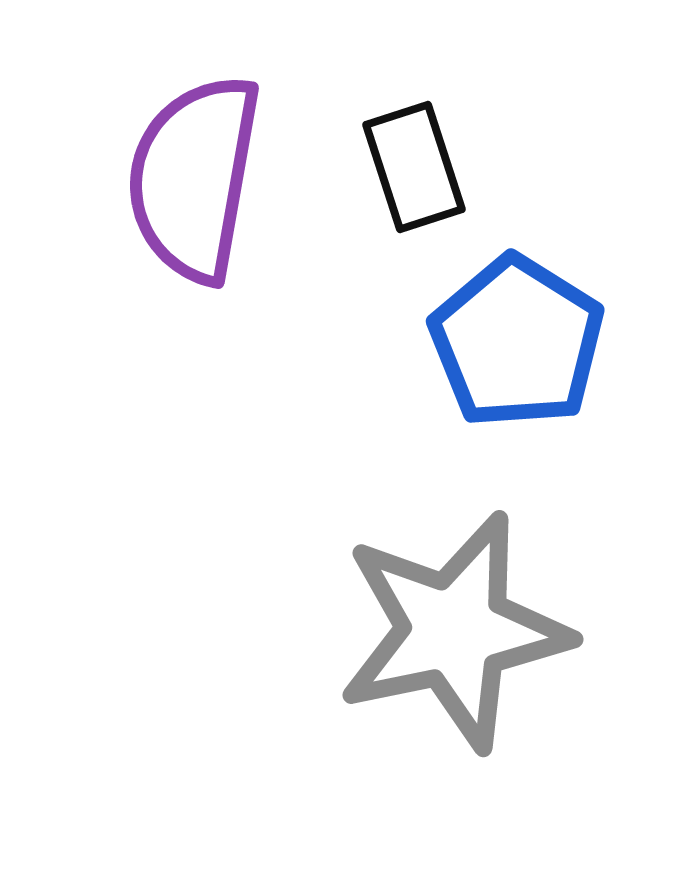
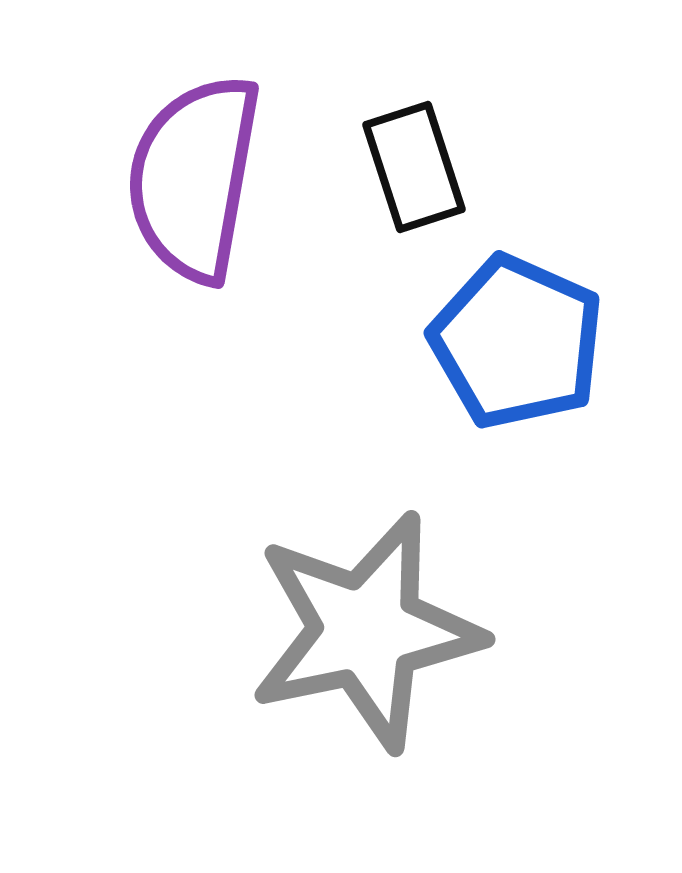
blue pentagon: rotated 8 degrees counterclockwise
gray star: moved 88 px left
